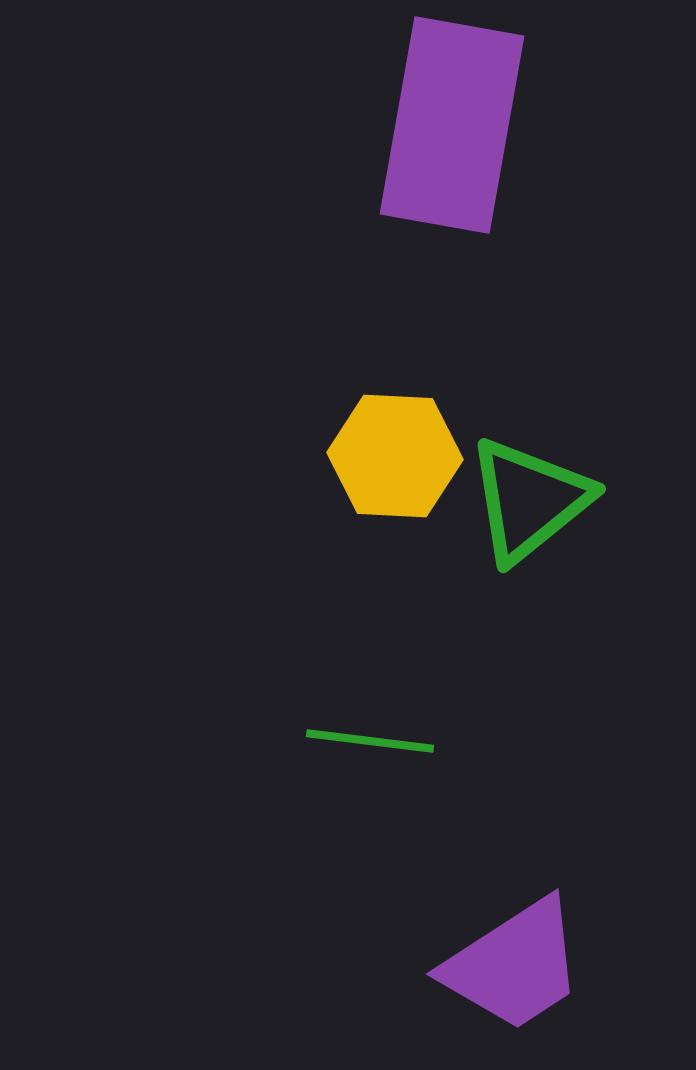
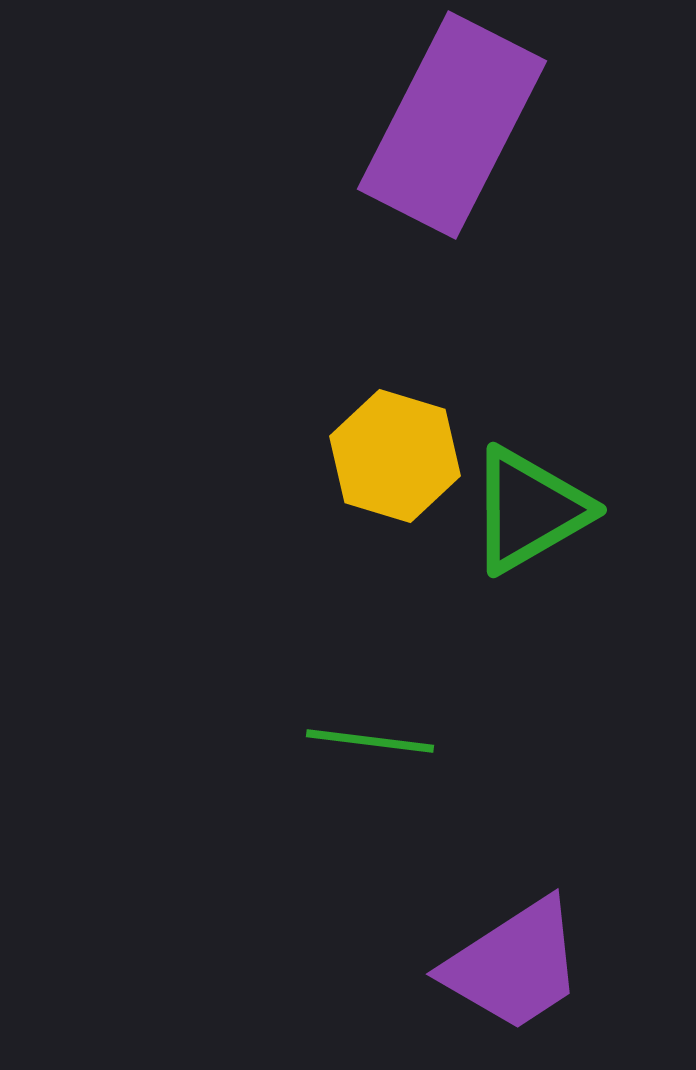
purple rectangle: rotated 17 degrees clockwise
yellow hexagon: rotated 14 degrees clockwise
green triangle: moved 10 px down; rotated 9 degrees clockwise
